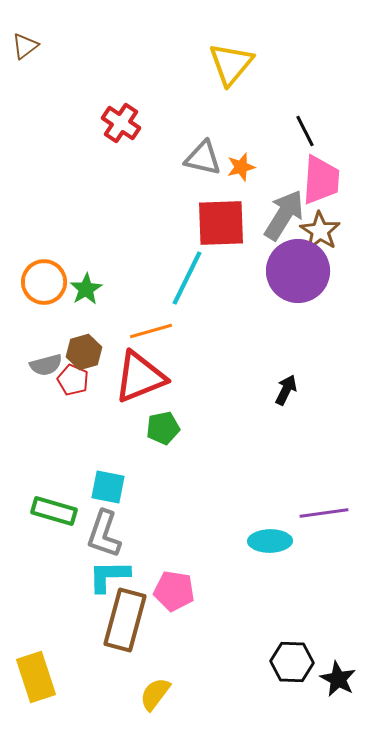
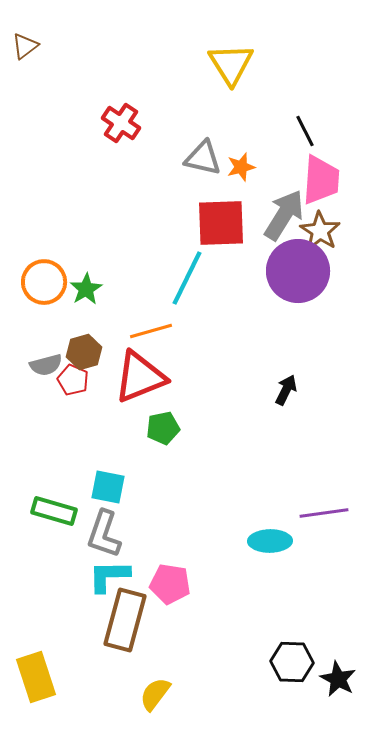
yellow triangle: rotated 12 degrees counterclockwise
pink pentagon: moved 4 px left, 7 px up
